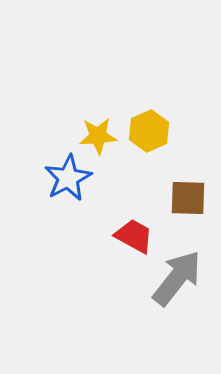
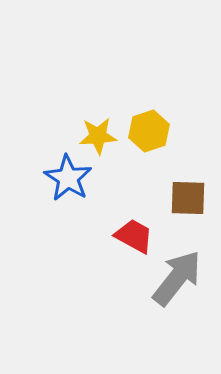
yellow hexagon: rotated 6 degrees clockwise
blue star: rotated 12 degrees counterclockwise
